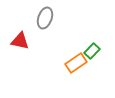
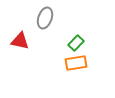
green rectangle: moved 16 px left, 8 px up
orange rectangle: rotated 25 degrees clockwise
